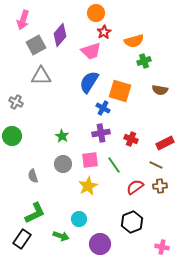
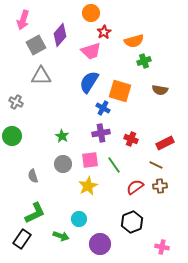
orange circle: moved 5 px left
